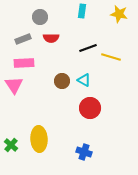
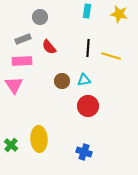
cyan rectangle: moved 5 px right
red semicircle: moved 2 px left, 9 px down; rotated 49 degrees clockwise
black line: rotated 66 degrees counterclockwise
yellow line: moved 1 px up
pink rectangle: moved 2 px left, 2 px up
cyan triangle: rotated 40 degrees counterclockwise
red circle: moved 2 px left, 2 px up
